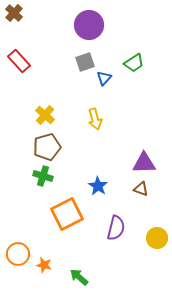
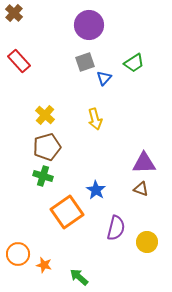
blue star: moved 2 px left, 4 px down
orange square: moved 2 px up; rotated 8 degrees counterclockwise
yellow circle: moved 10 px left, 4 px down
